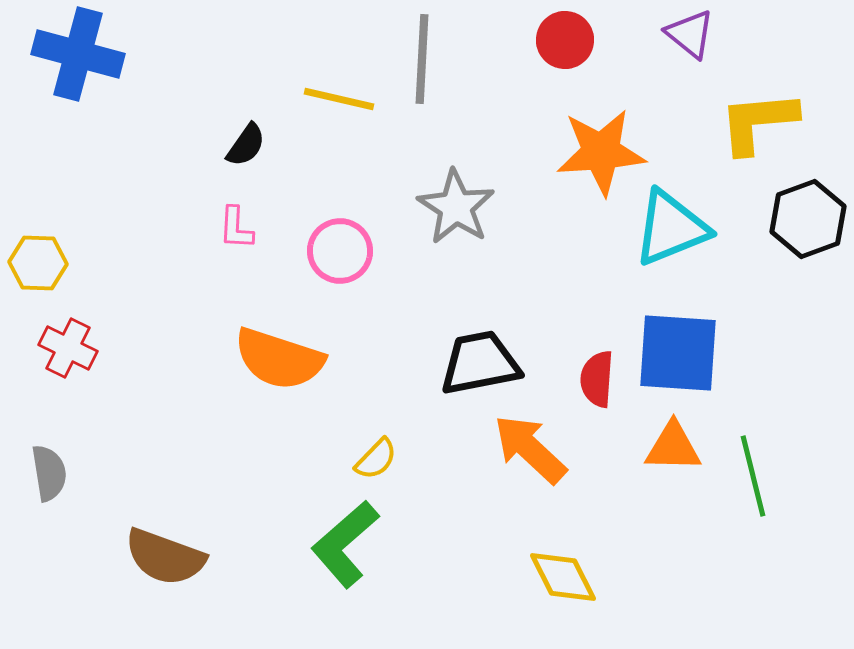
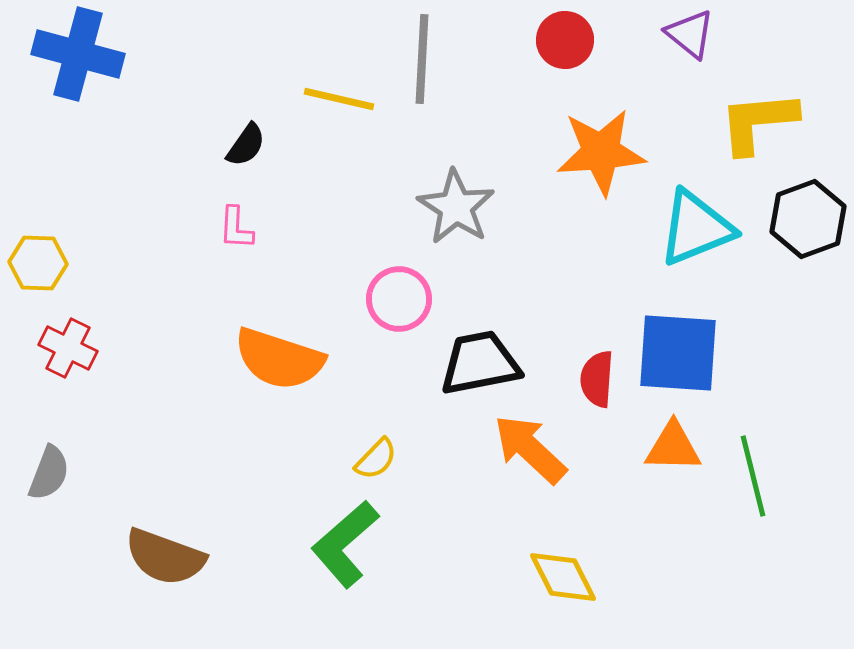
cyan triangle: moved 25 px right
pink circle: moved 59 px right, 48 px down
gray semicircle: rotated 30 degrees clockwise
